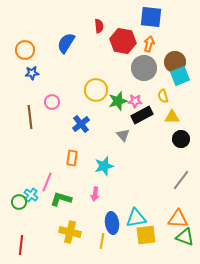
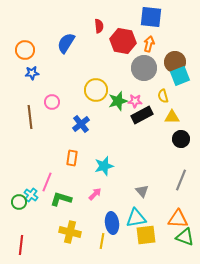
gray triangle: moved 19 px right, 56 px down
gray line: rotated 15 degrees counterclockwise
pink arrow: rotated 144 degrees counterclockwise
